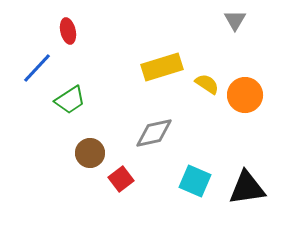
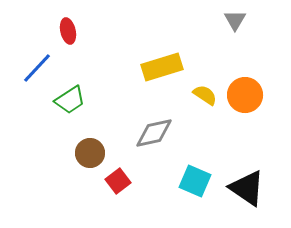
yellow semicircle: moved 2 px left, 11 px down
red square: moved 3 px left, 2 px down
black triangle: rotated 42 degrees clockwise
